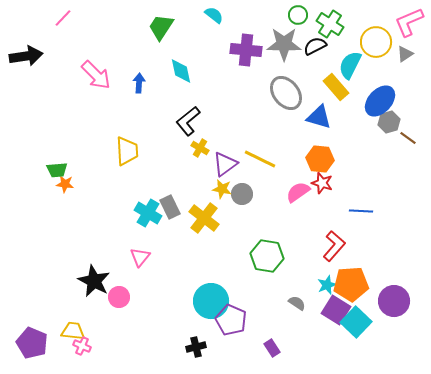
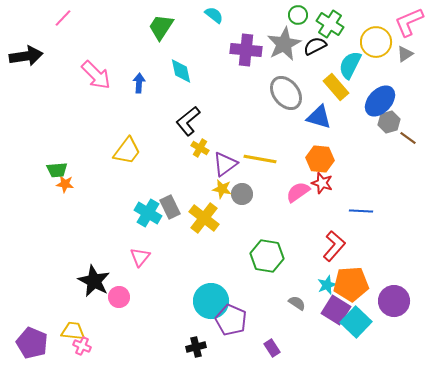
gray star at (284, 44): rotated 28 degrees counterclockwise
yellow trapezoid at (127, 151): rotated 40 degrees clockwise
yellow line at (260, 159): rotated 16 degrees counterclockwise
